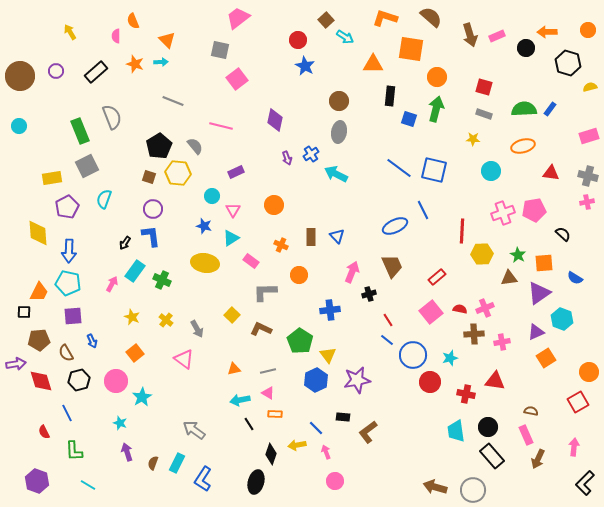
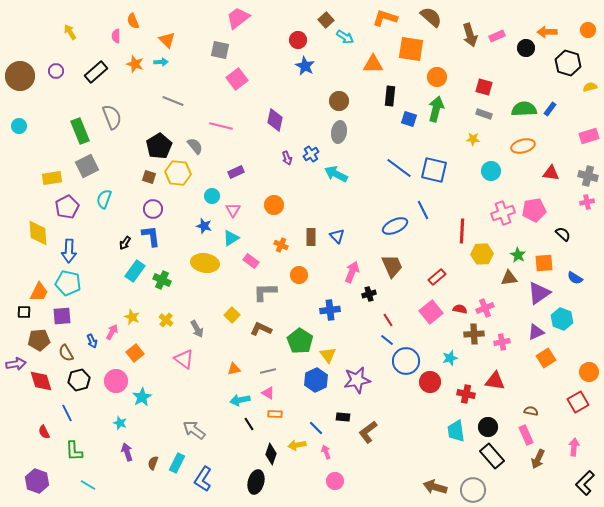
pink arrow at (112, 284): moved 48 px down
purple square at (73, 316): moved 11 px left
blue circle at (413, 355): moved 7 px left, 6 px down
